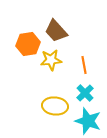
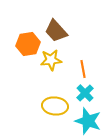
orange line: moved 1 px left, 4 px down
